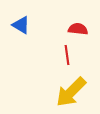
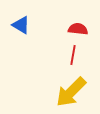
red line: moved 6 px right; rotated 18 degrees clockwise
